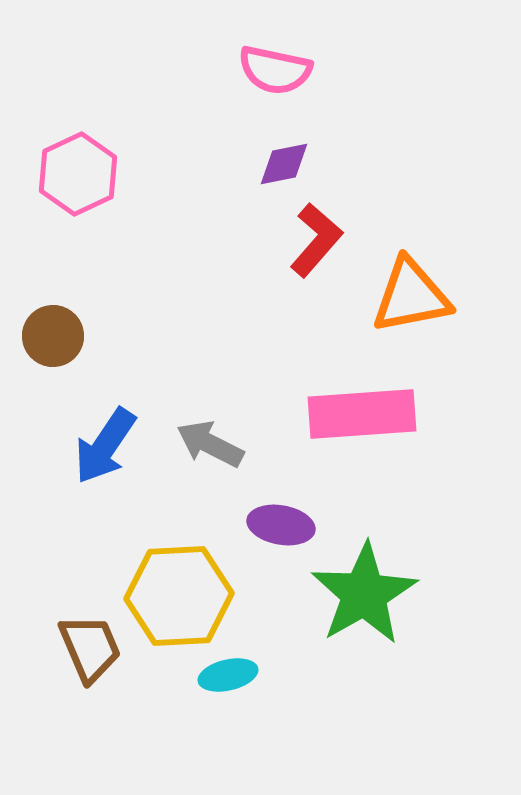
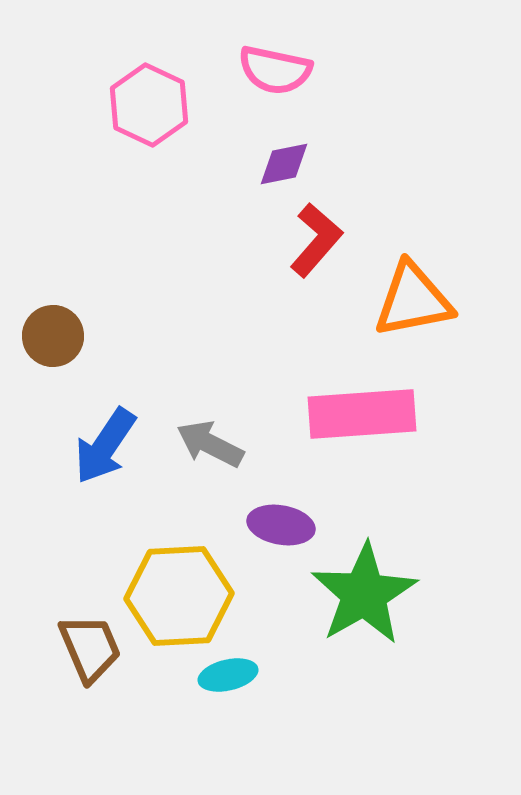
pink hexagon: moved 71 px right, 69 px up; rotated 10 degrees counterclockwise
orange triangle: moved 2 px right, 4 px down
